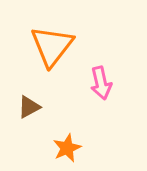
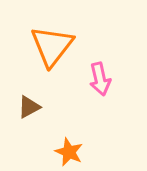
pink arrow: moved 1 px left, 4 px up
orange star: moved 2 px right, 4 px down; rotated 24 degrees counterclockwise
